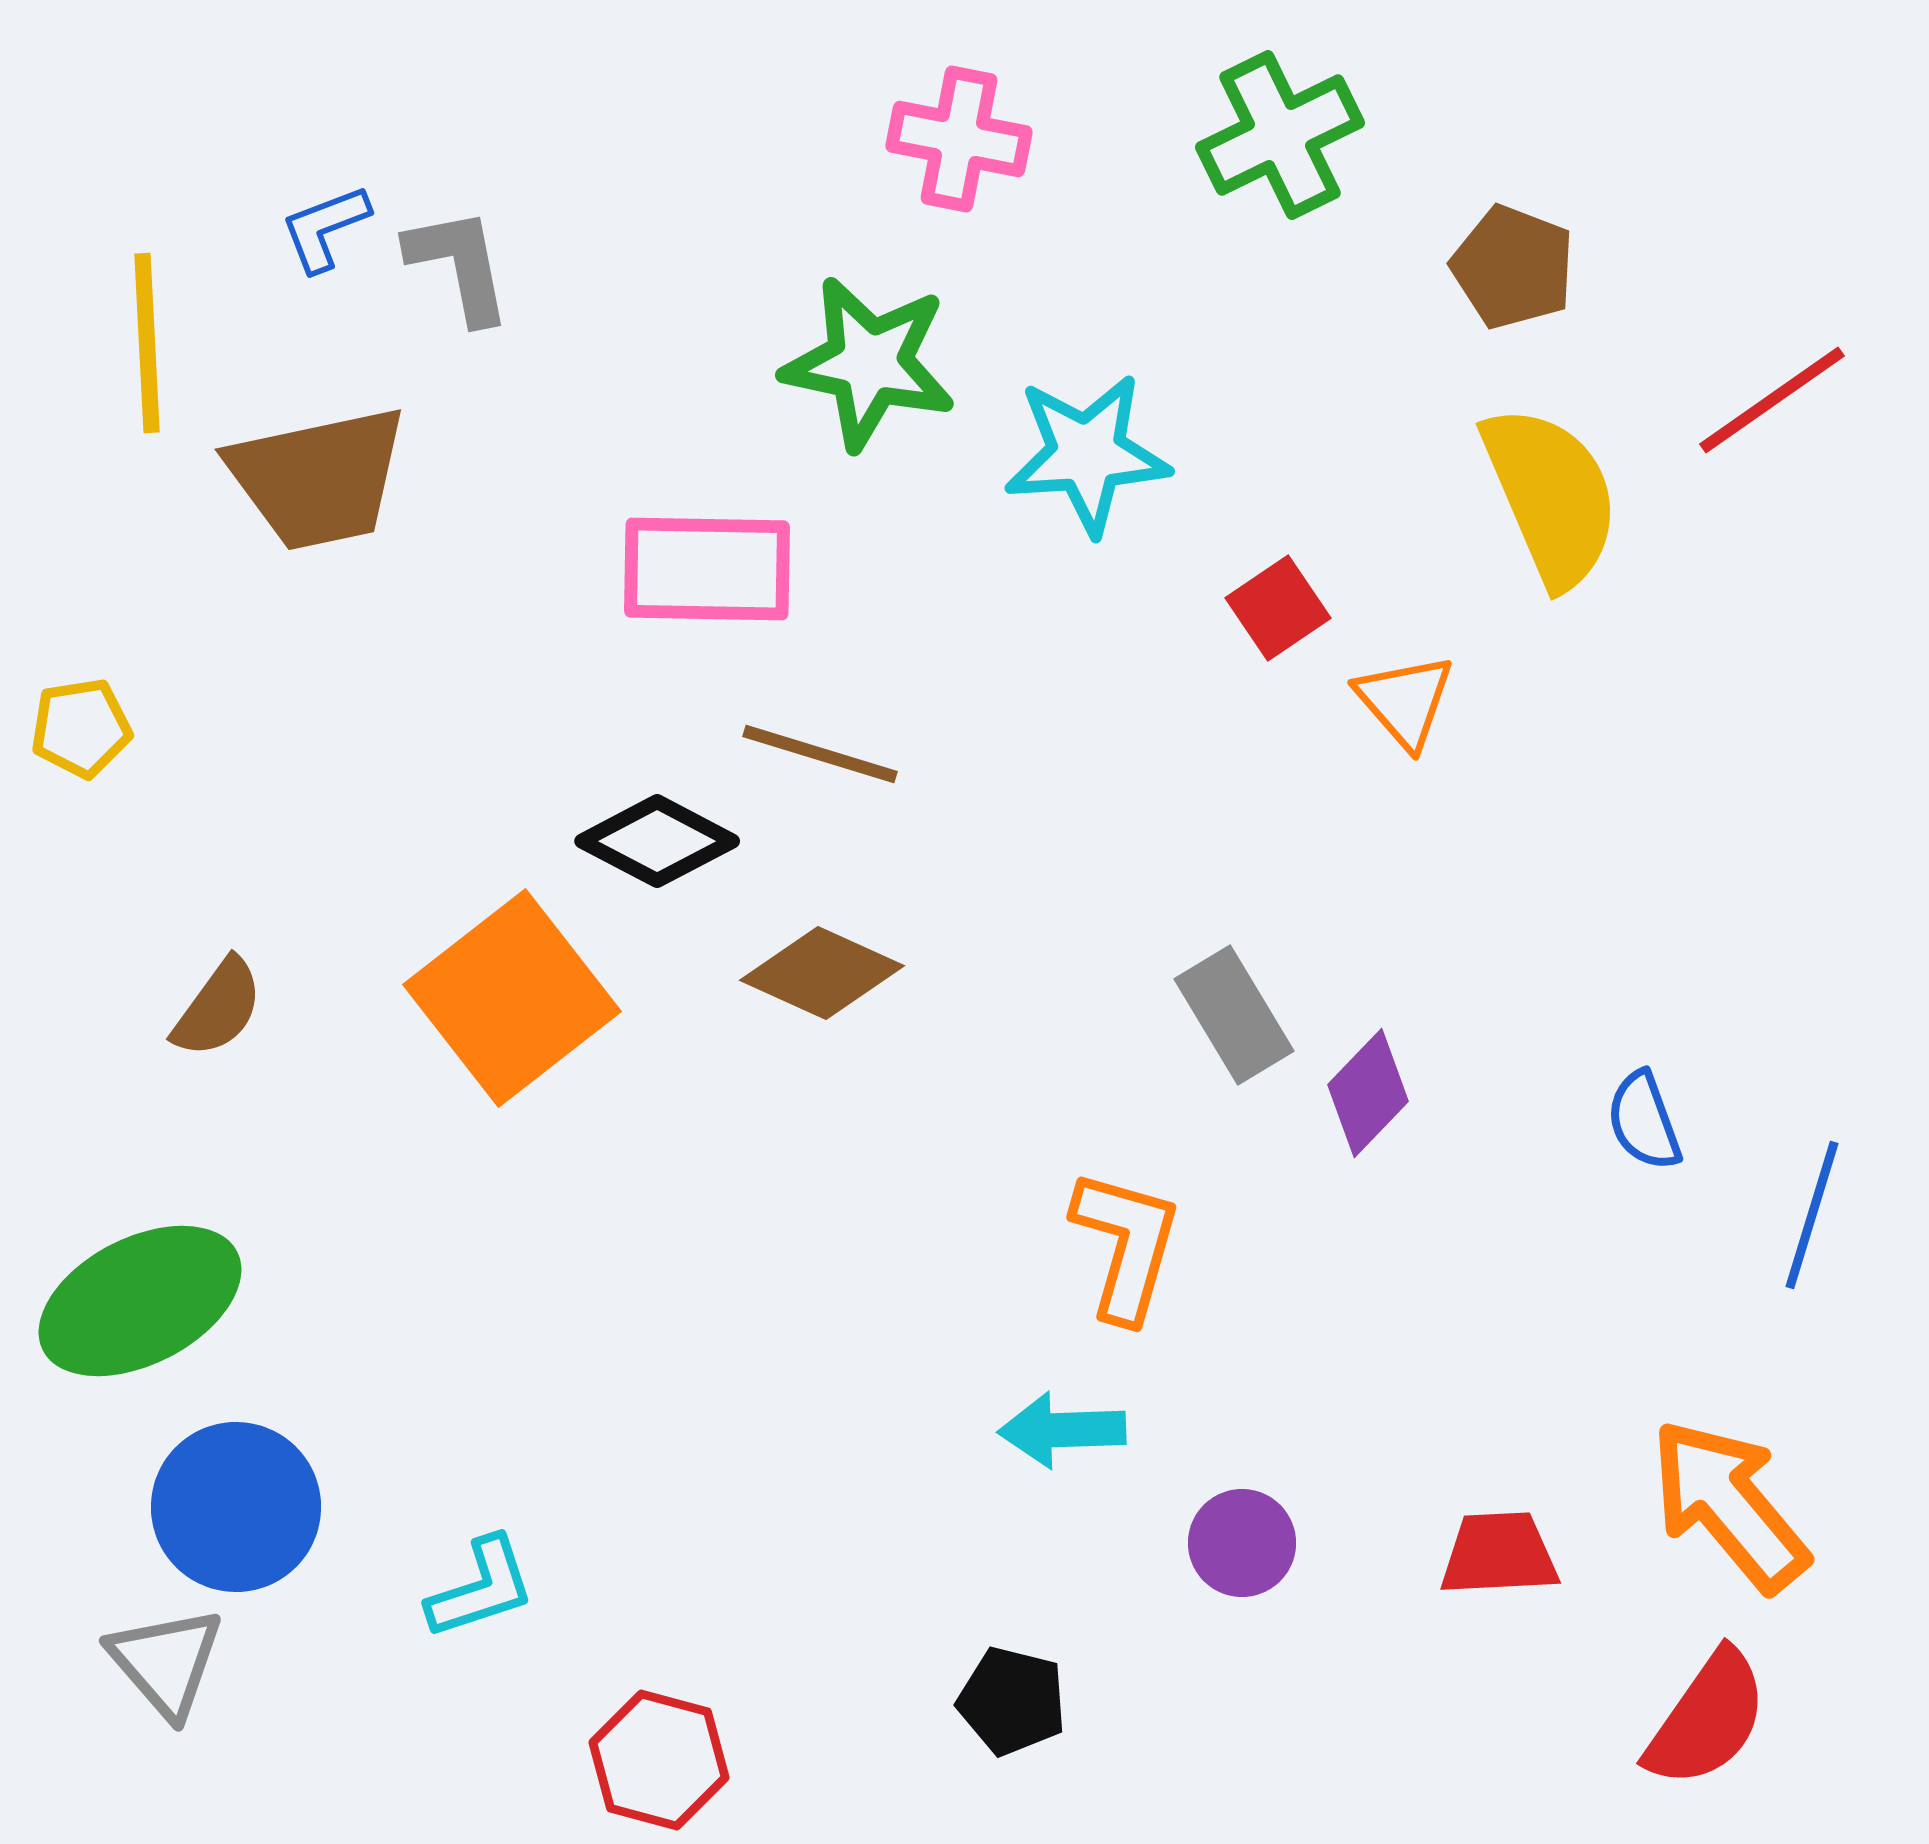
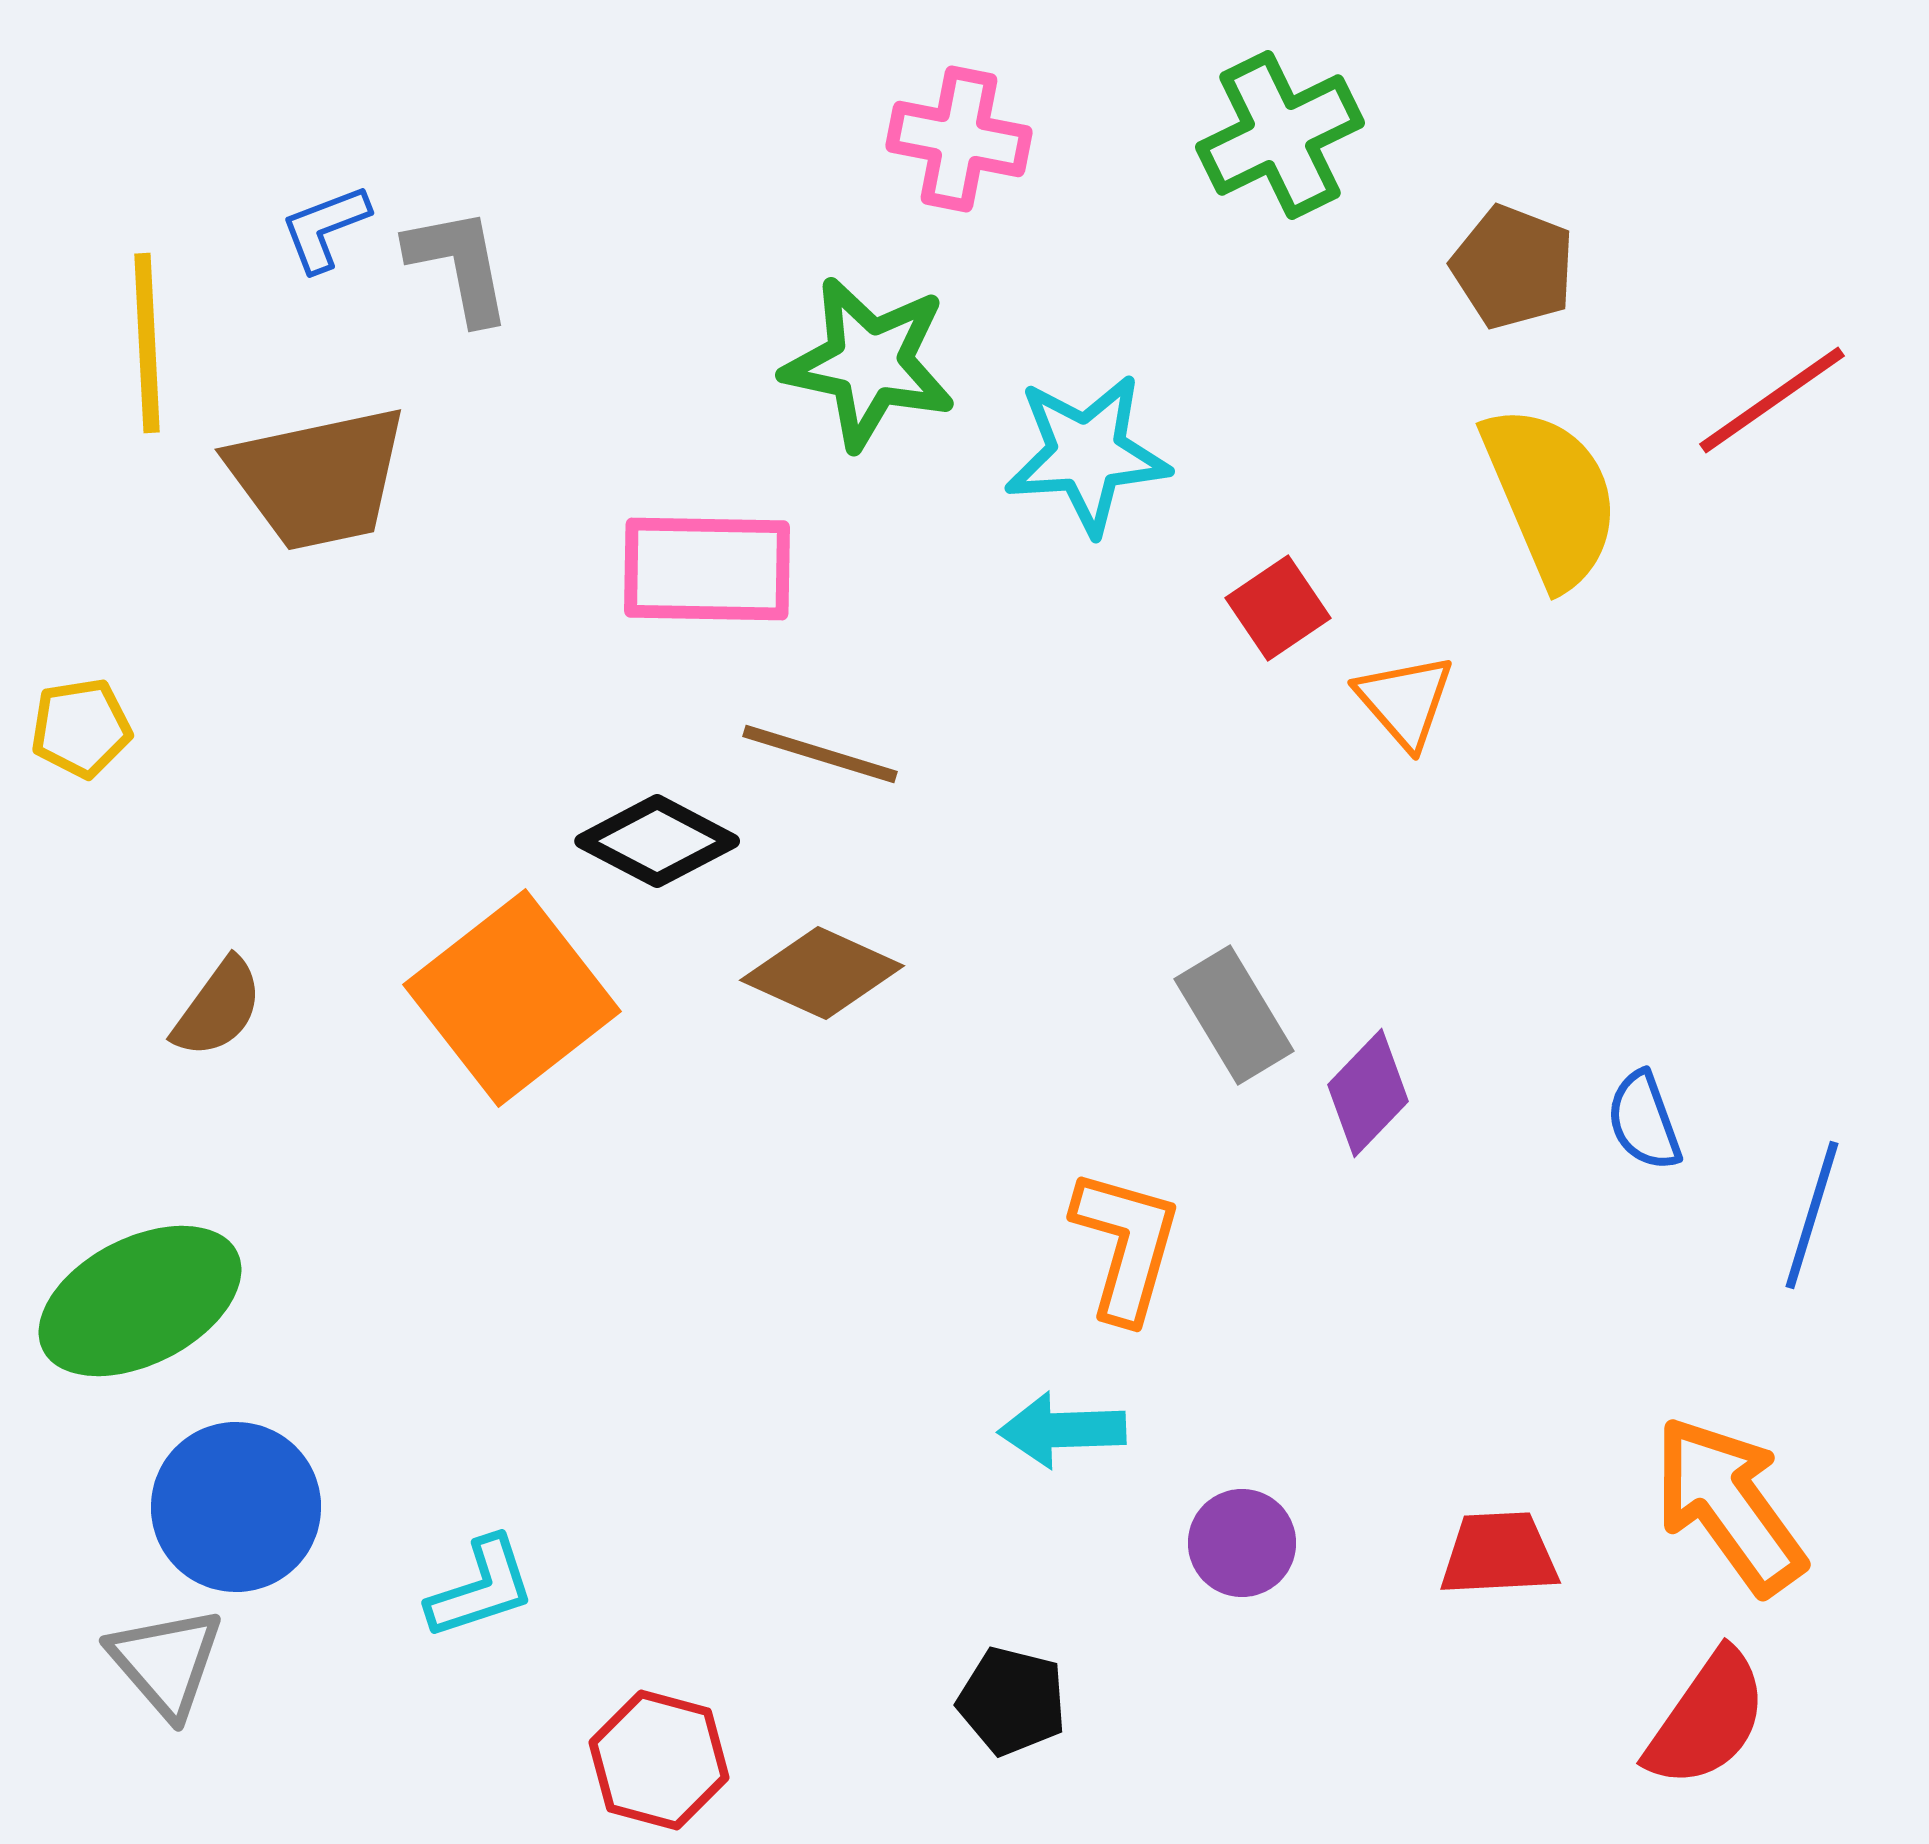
orange arrow: rotated 4 degrees clockwise
